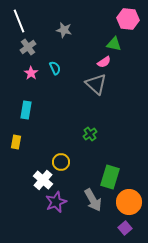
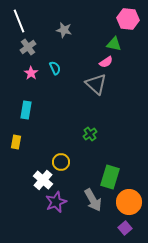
pink semicircle: moved 2 px right
